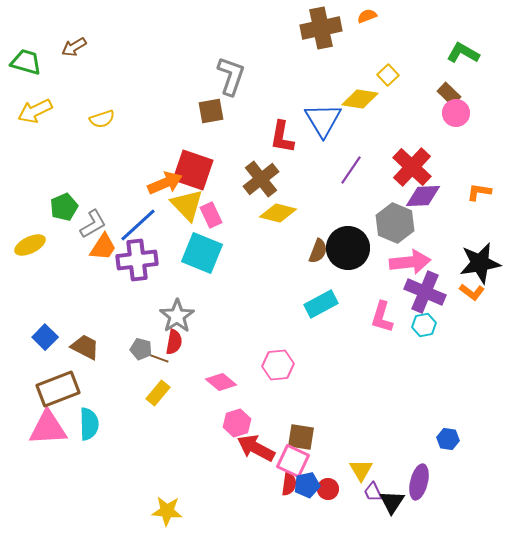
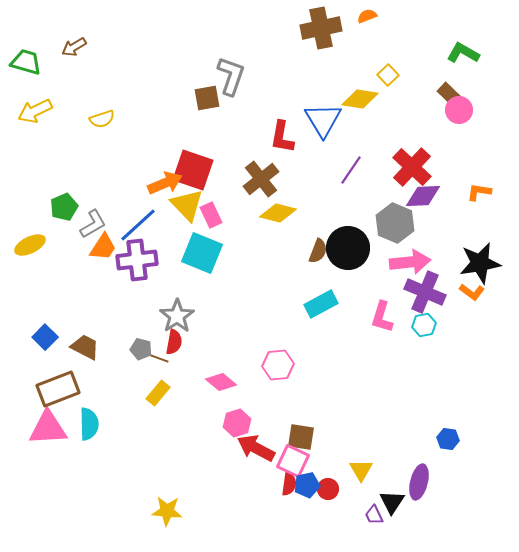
brown square at (211, 111): moved 4 px left, 13 px up
pink circle at (456, 113): moved 3 px right, 3 px up
purple trapezoid at (373, 492): moved 1 px right, 23 px down
